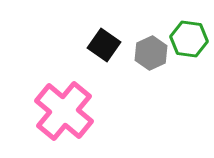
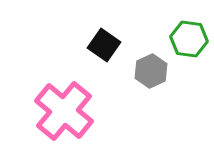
gray hexagon: moved 18 px down
